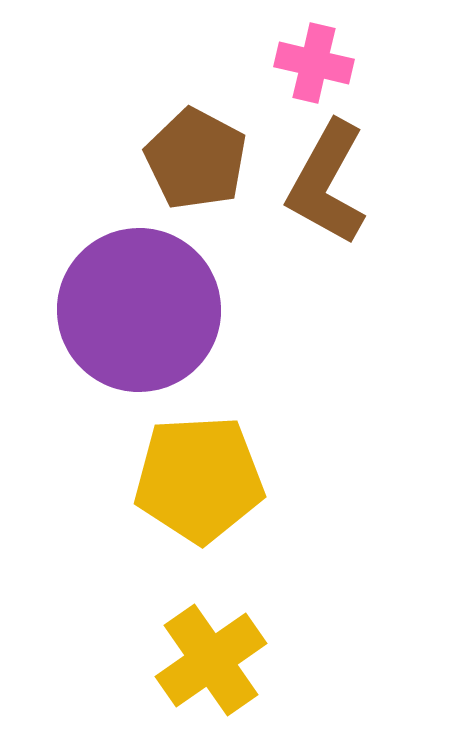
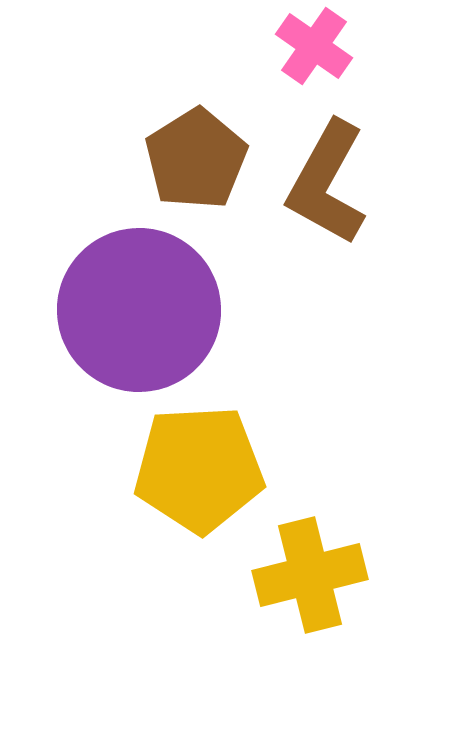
pink cross: moved 17 px up; rotated 22 degrees clockwise
brown pentagon: rotated 12 degrees clockwise
yellow pentagon: moved 10 px up
yellow cross: moved 99 px right, 85 px up; rotated 21 degrees clockwise
